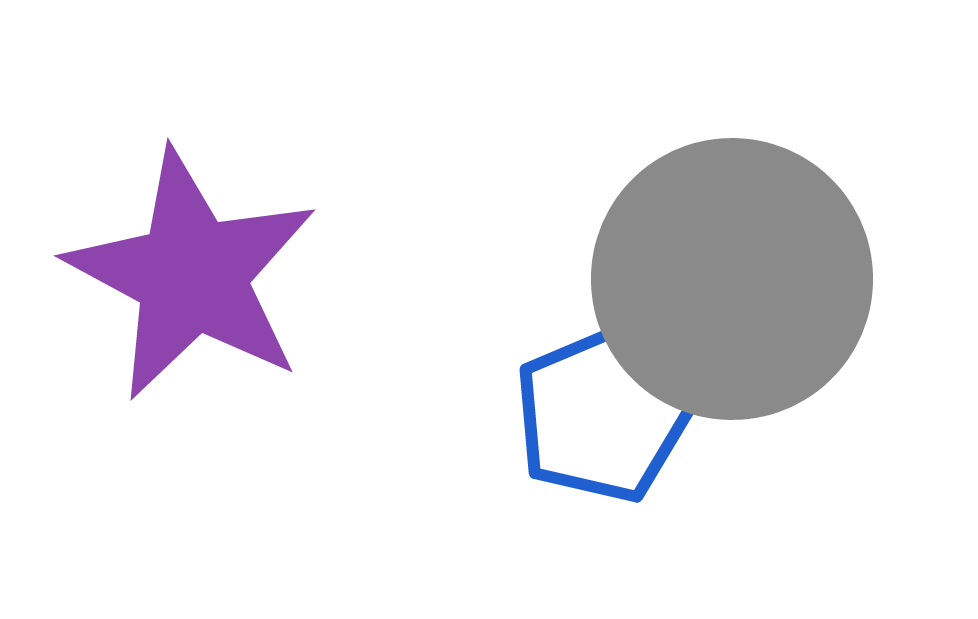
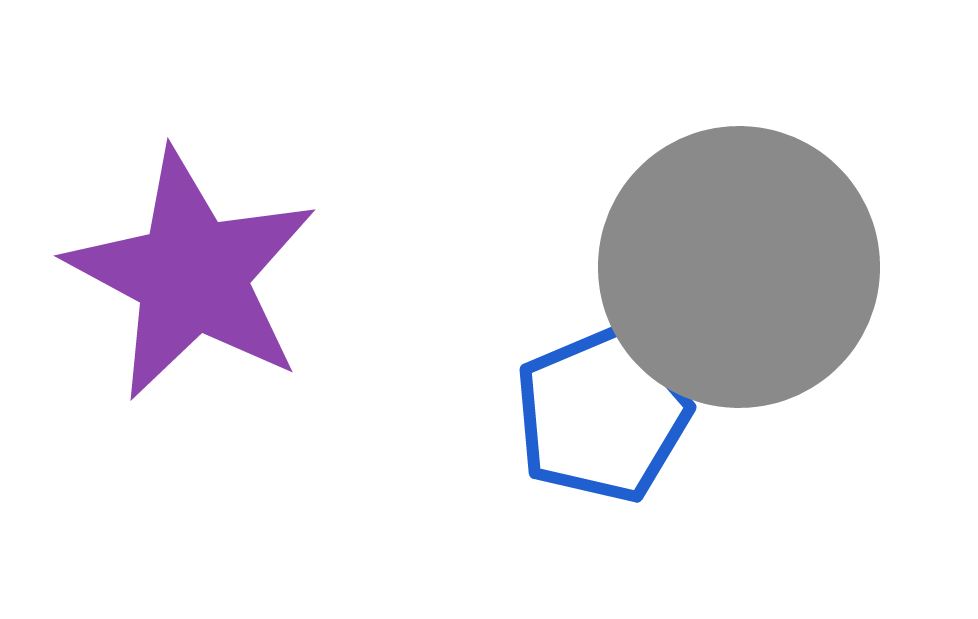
gray circle: moved 7 px right, 12 px up
